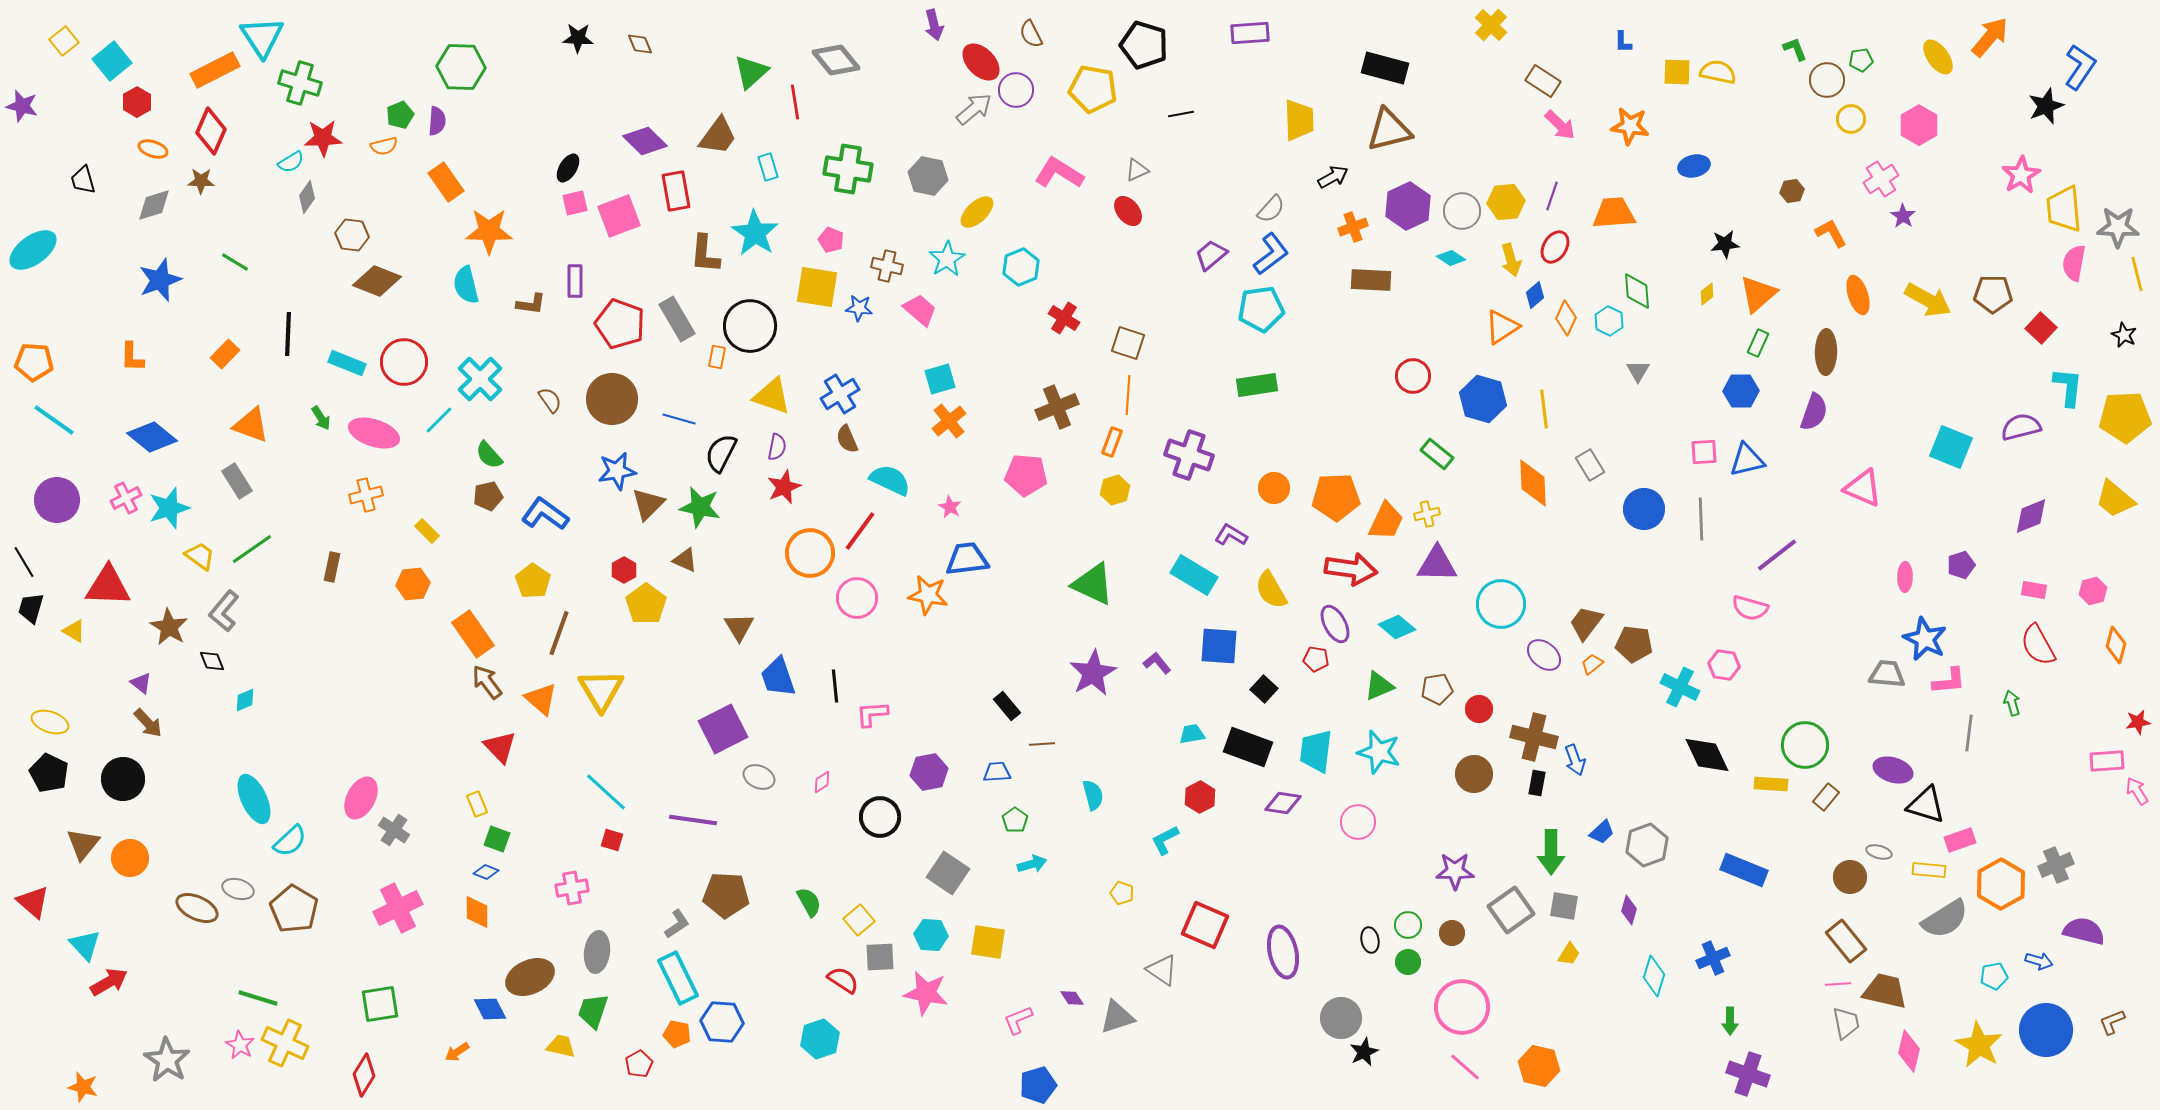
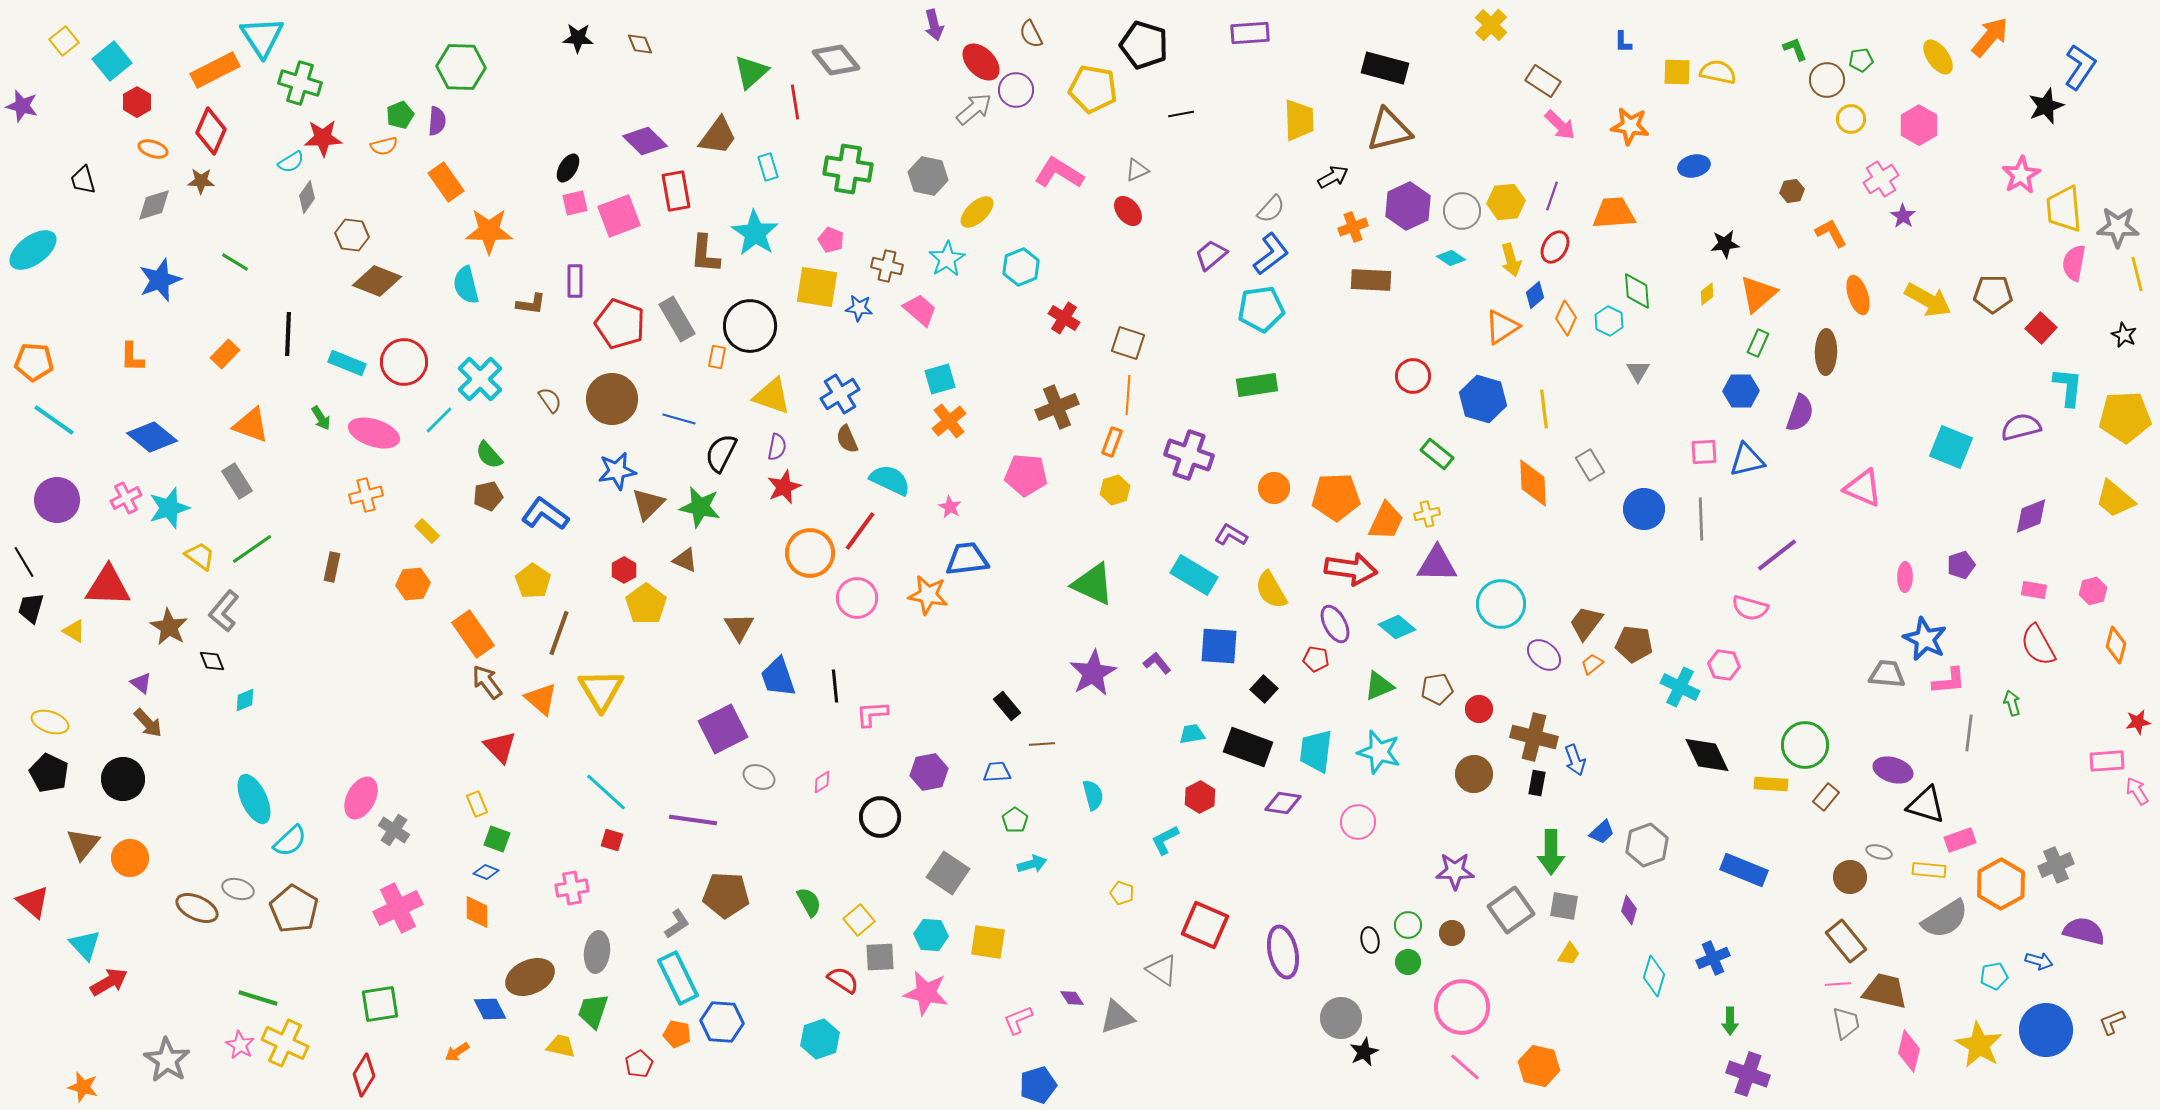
purple semicircle at (1814, 412): moved 14 px left, 1 px down
